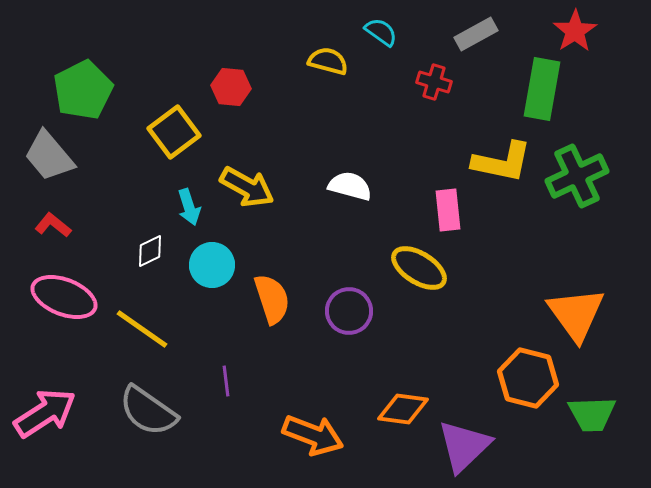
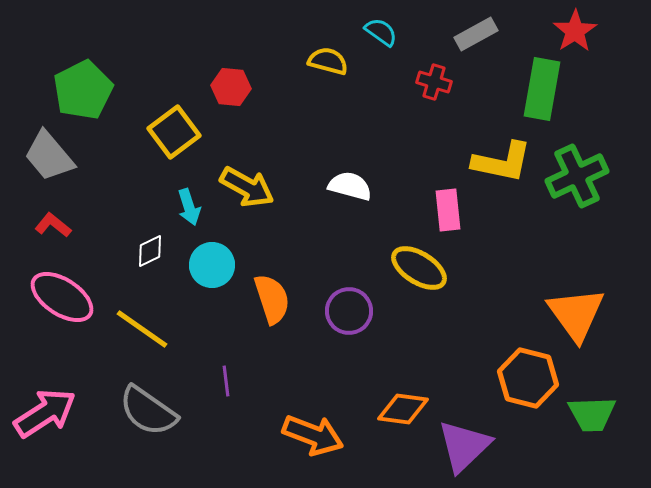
pink ellipse: moved 2 px left; rotated 12 degrees clockwise
